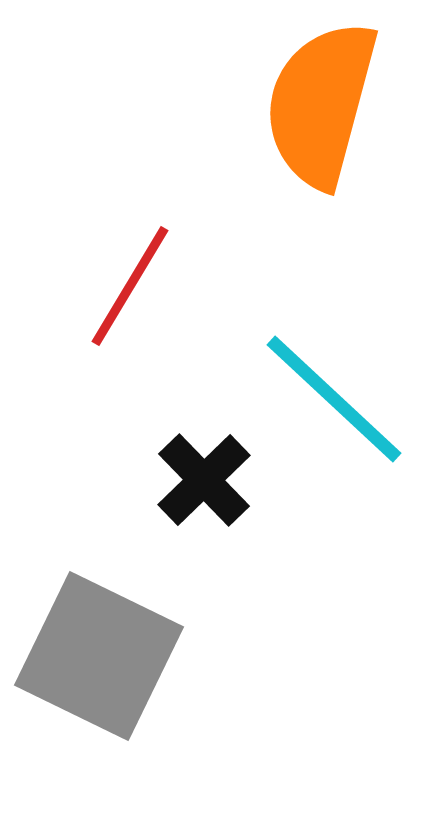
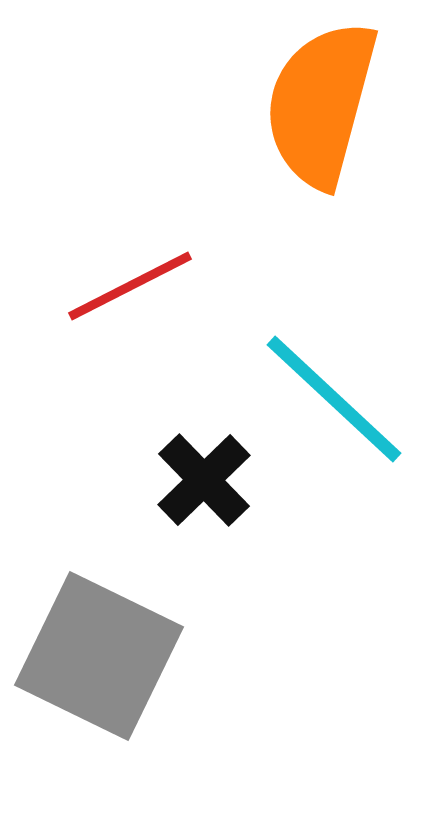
red line: rotated 32 degrees clockwise
